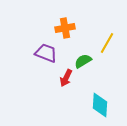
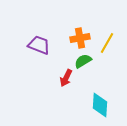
orange cross: moved 15 px right, 10 px down
purple trapezoid: moved 7 px left, 8 px up
